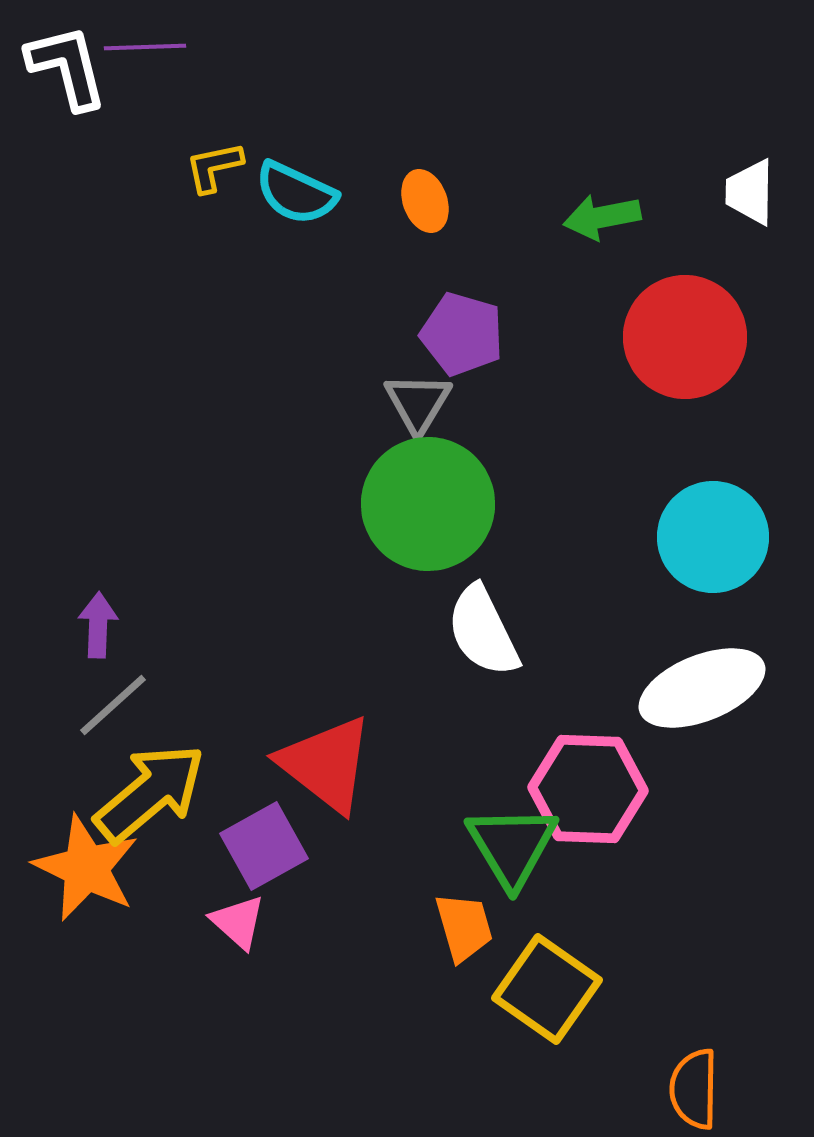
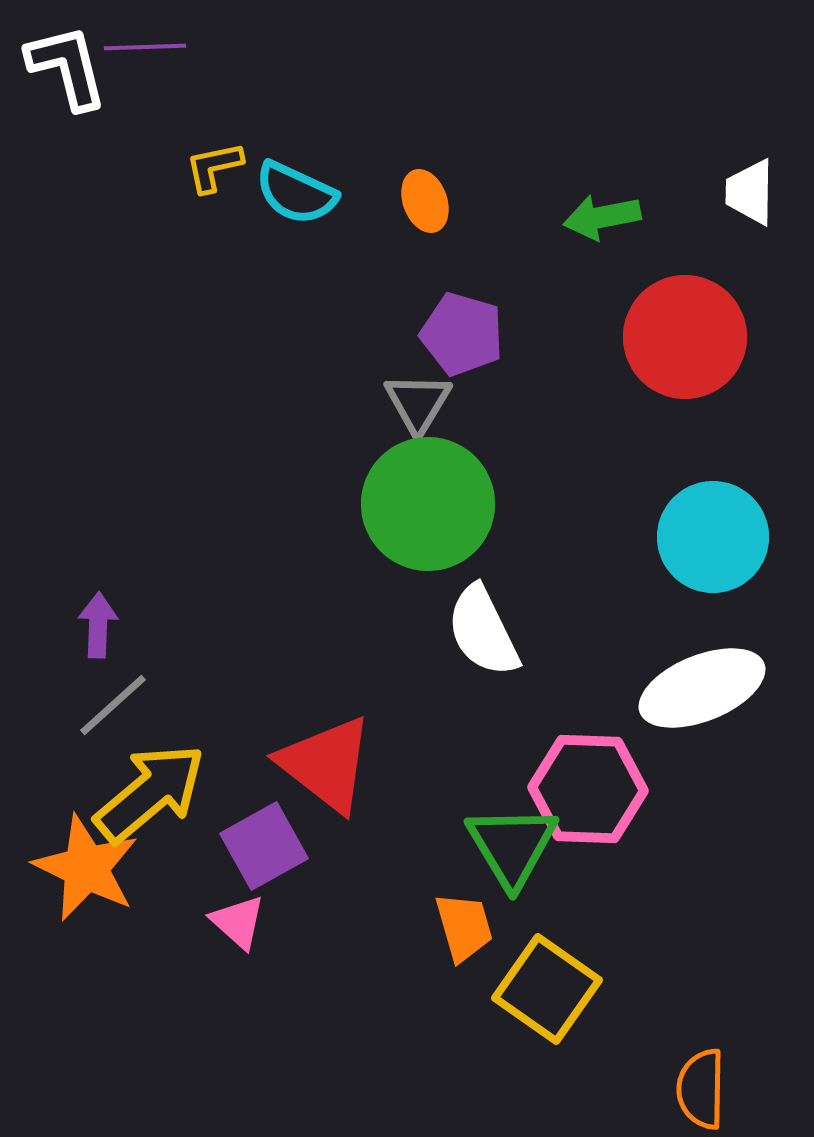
orange semicircle: moved 7 px right
